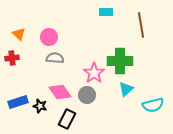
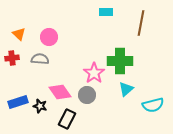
brown line: moved 2 px up; rotated 20 degrees clockwise
gray semicircle: moved 15 px left, 1 px down
